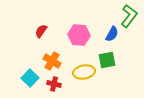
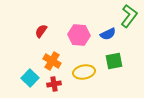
blue semicircle: moved 4 px left; rotated 35 degrees clockwise
green square: moved 7 px right, 1 px down
red cross: rotated 24 degrees counterclockwise
